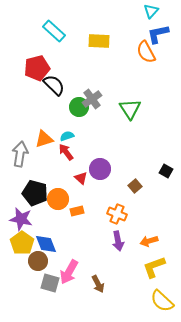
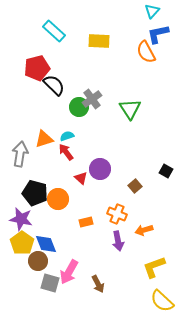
cyan triangle: moved 1 px right
orange rectangle: moved 9 px right, 11 px down
orange arrow: moved 5 px left, 11 px up
